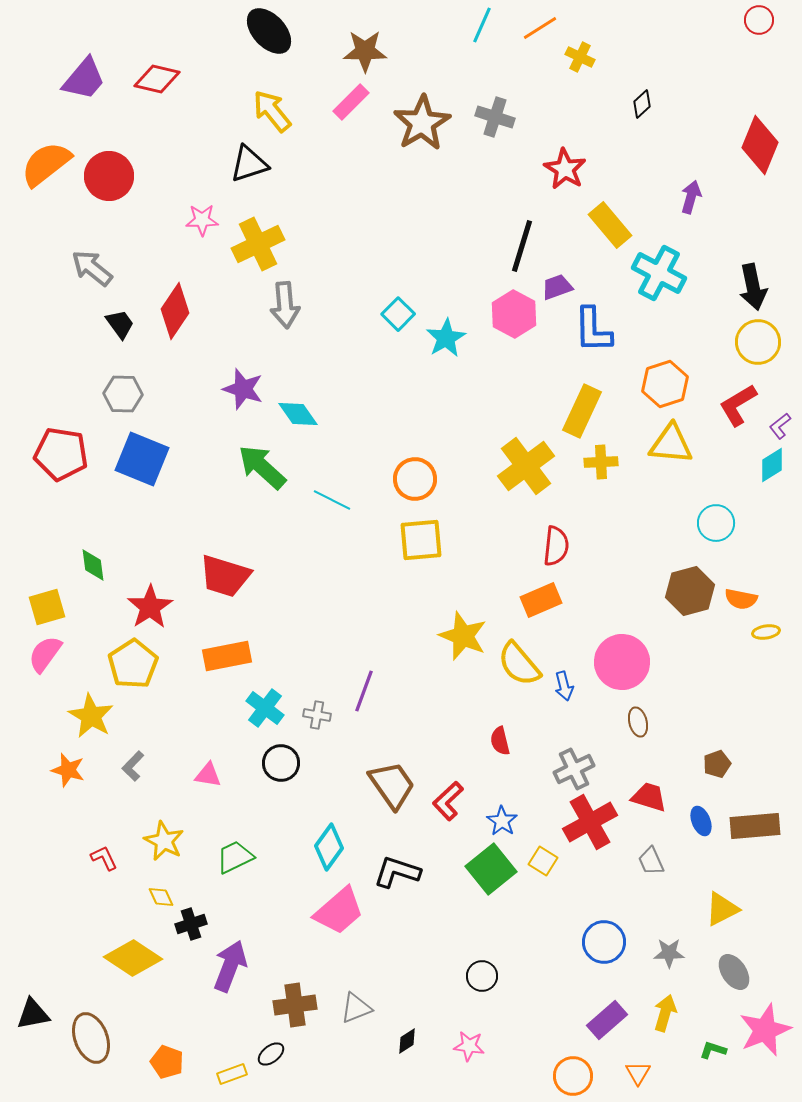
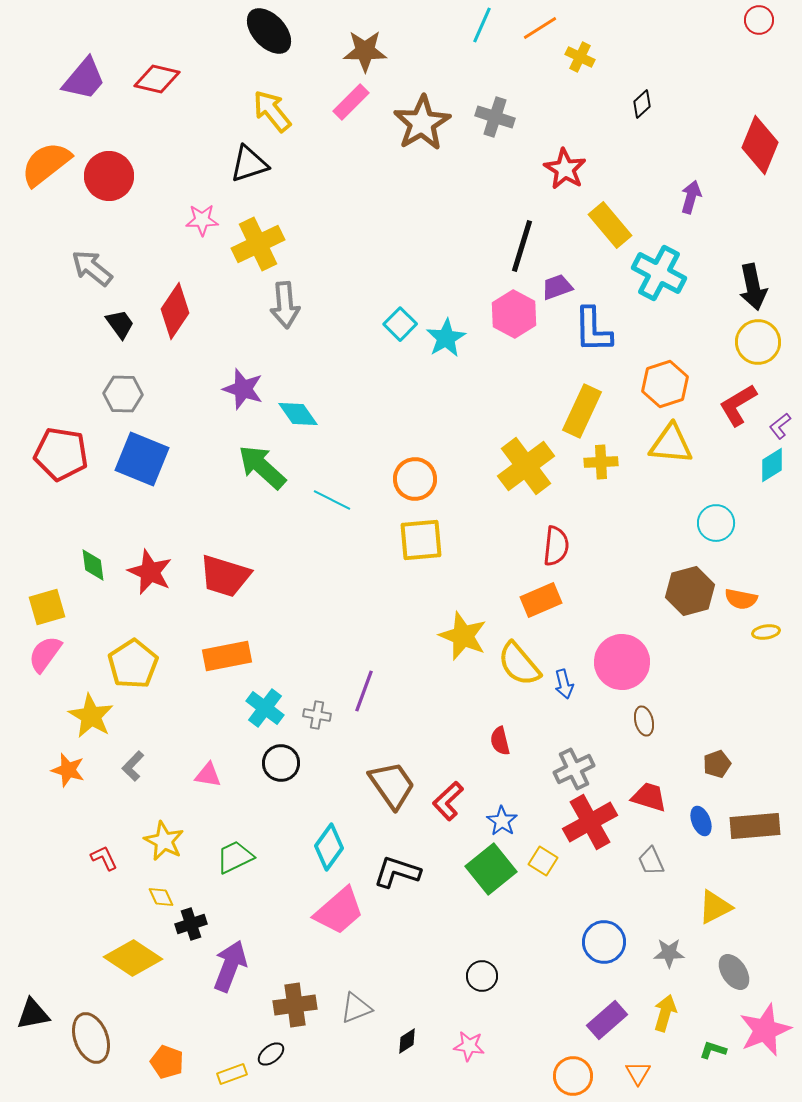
cyan square at (398, 314): moved 2 px right, 10 px down
red star at (150, 607): moved 35 px up; rotated 15 degrees counterclockwise
blue arrow at (564, 686): moved 2 px up
brown ellipse at (638, 722): moved 6 px right, 1 px up
yellow triangle at (722, 909): moved 7 px left, 2 px up
